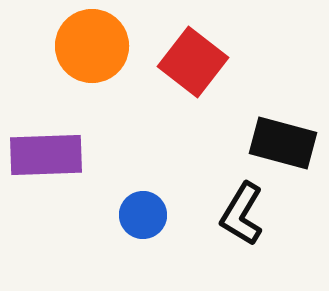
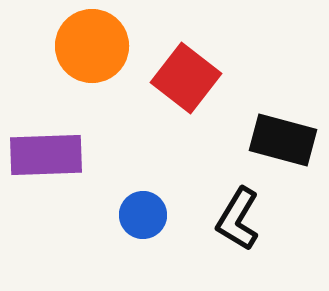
red square: moved 7 px left, 16 px down
black rectangle: moved 3 px up
black L-shape: moved 4 px left, 5 px down
